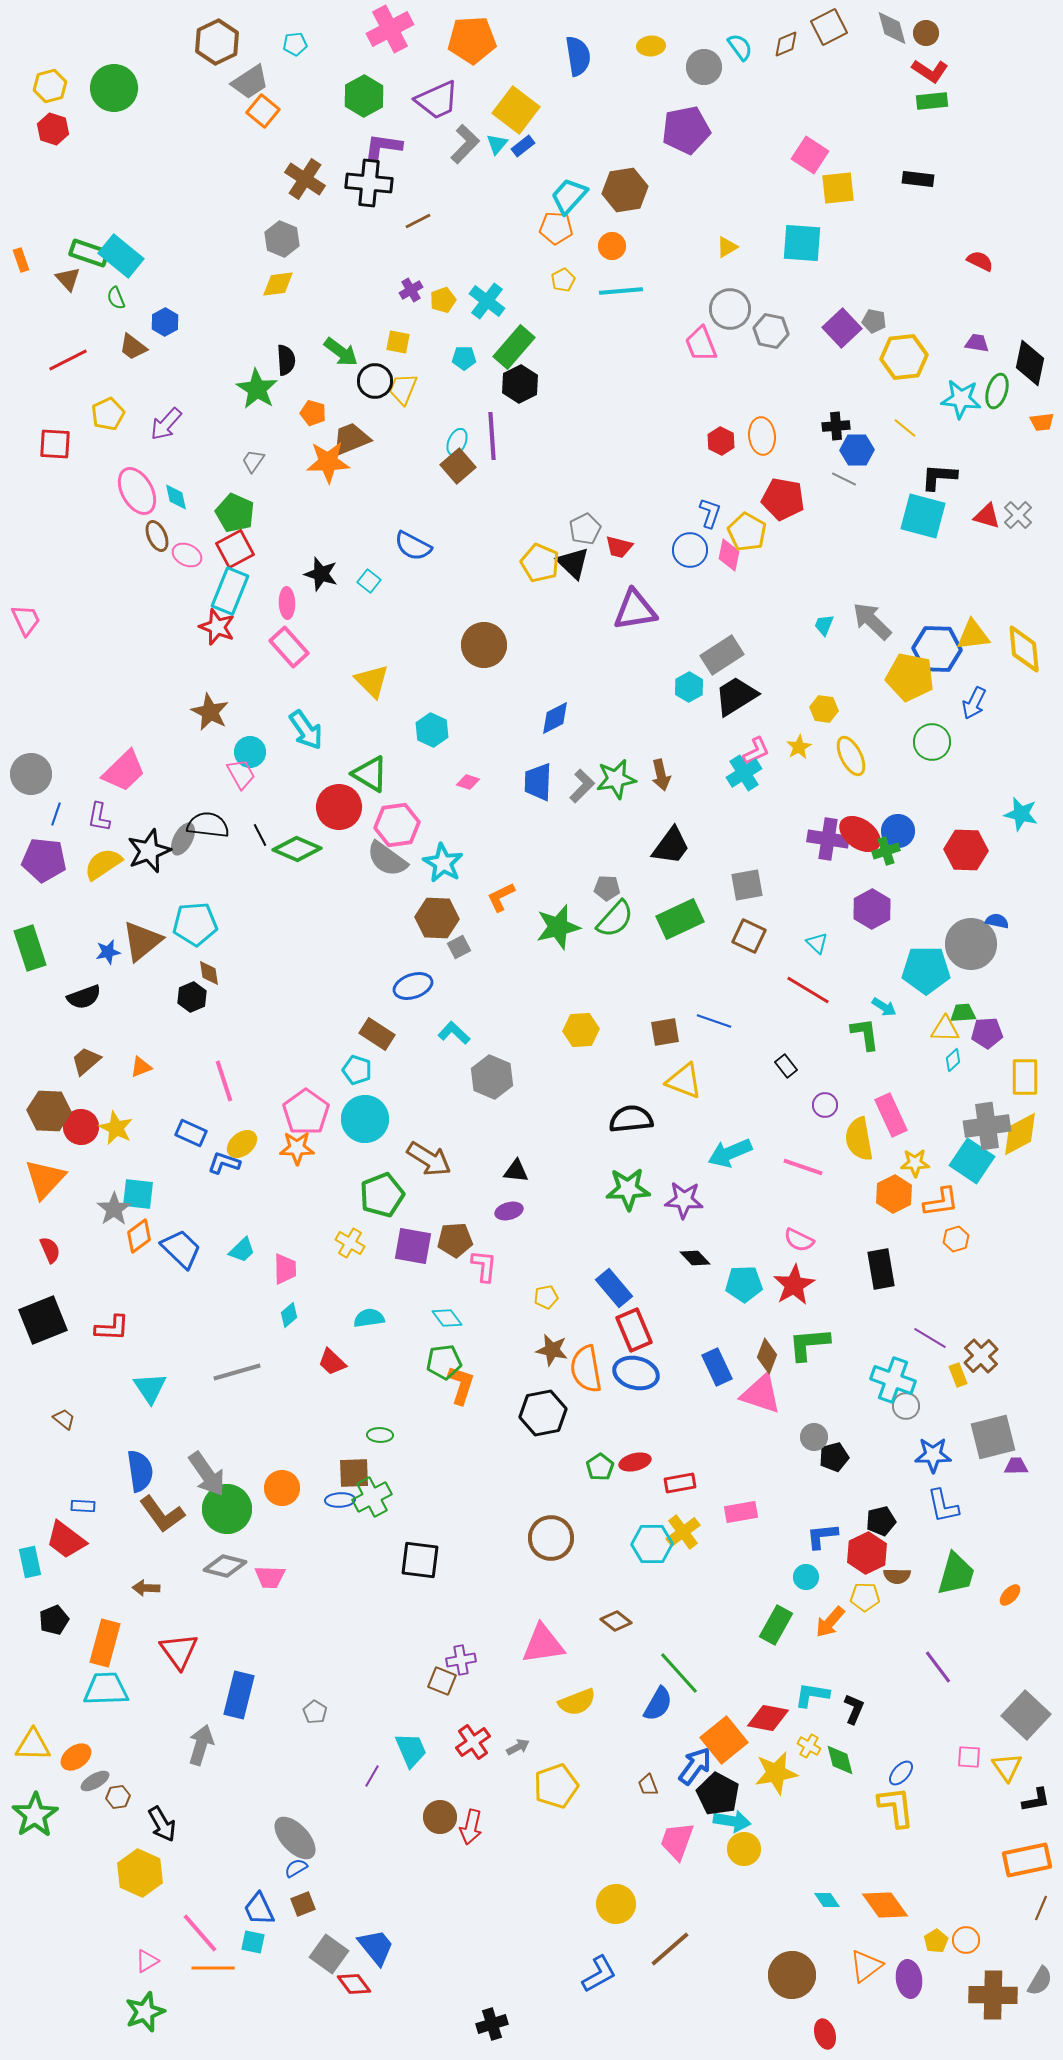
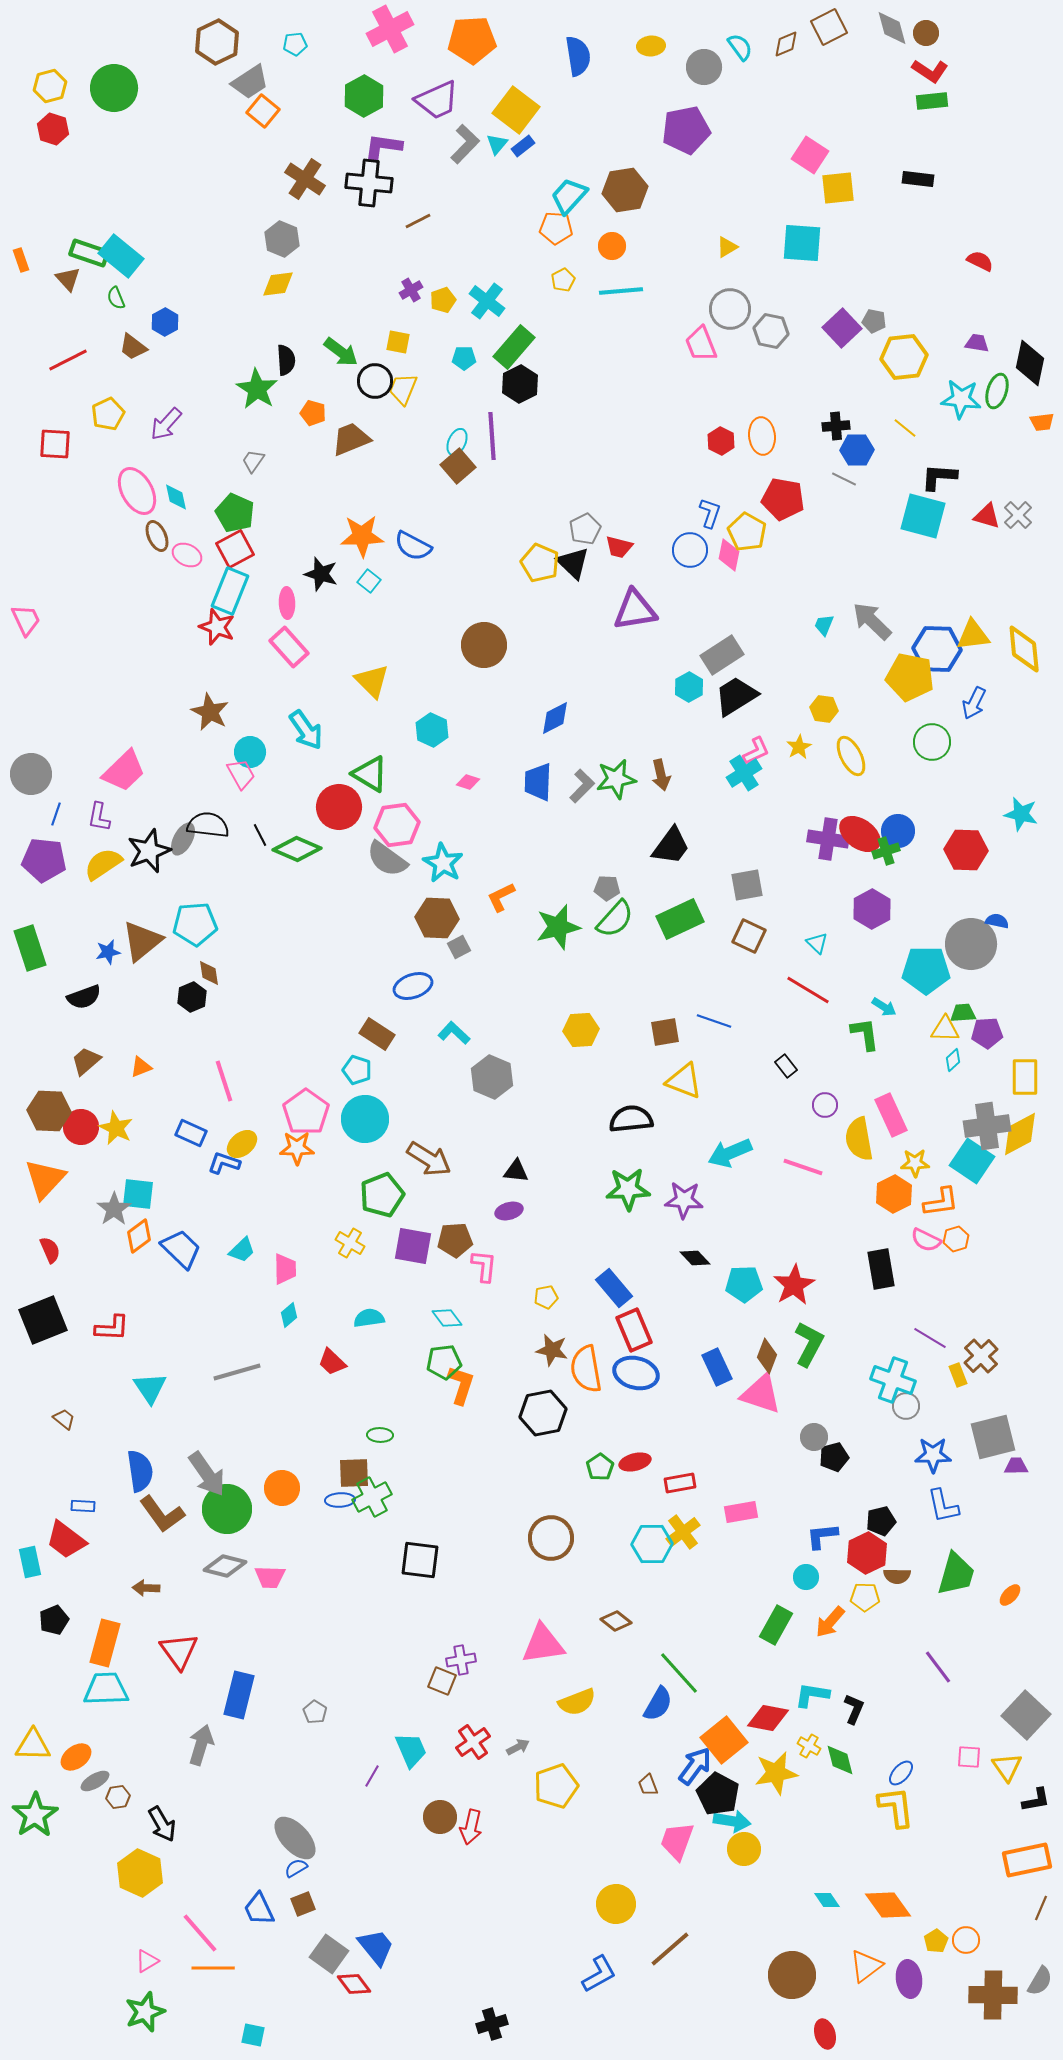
orange star at (328, 462): moved 34 px right, 74 px down
pink semicircle at (799, 1240): moved 127 px right
green L-shape at (809, 1344): rotated 123 degrees clockwise
orange diamond at (885, 1905): moved 3 px right
cyan square at (253, 1942): moved 93 px down
